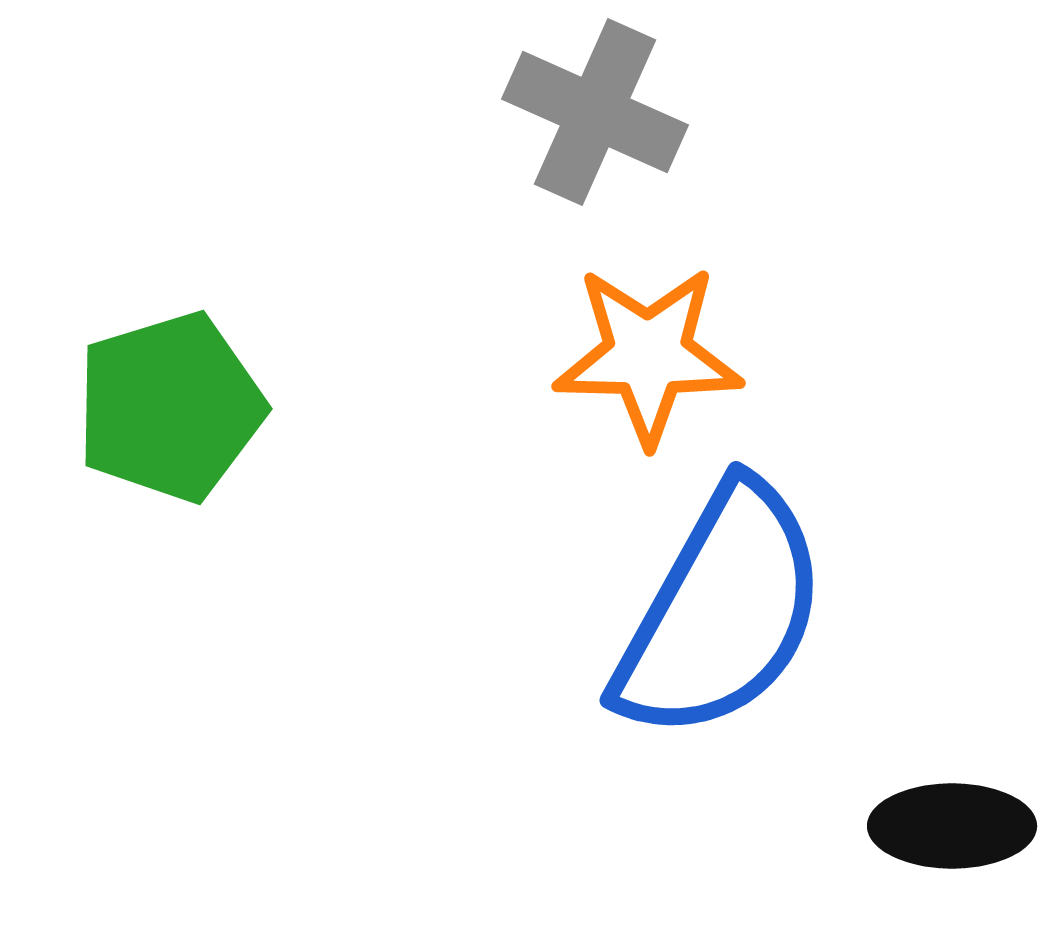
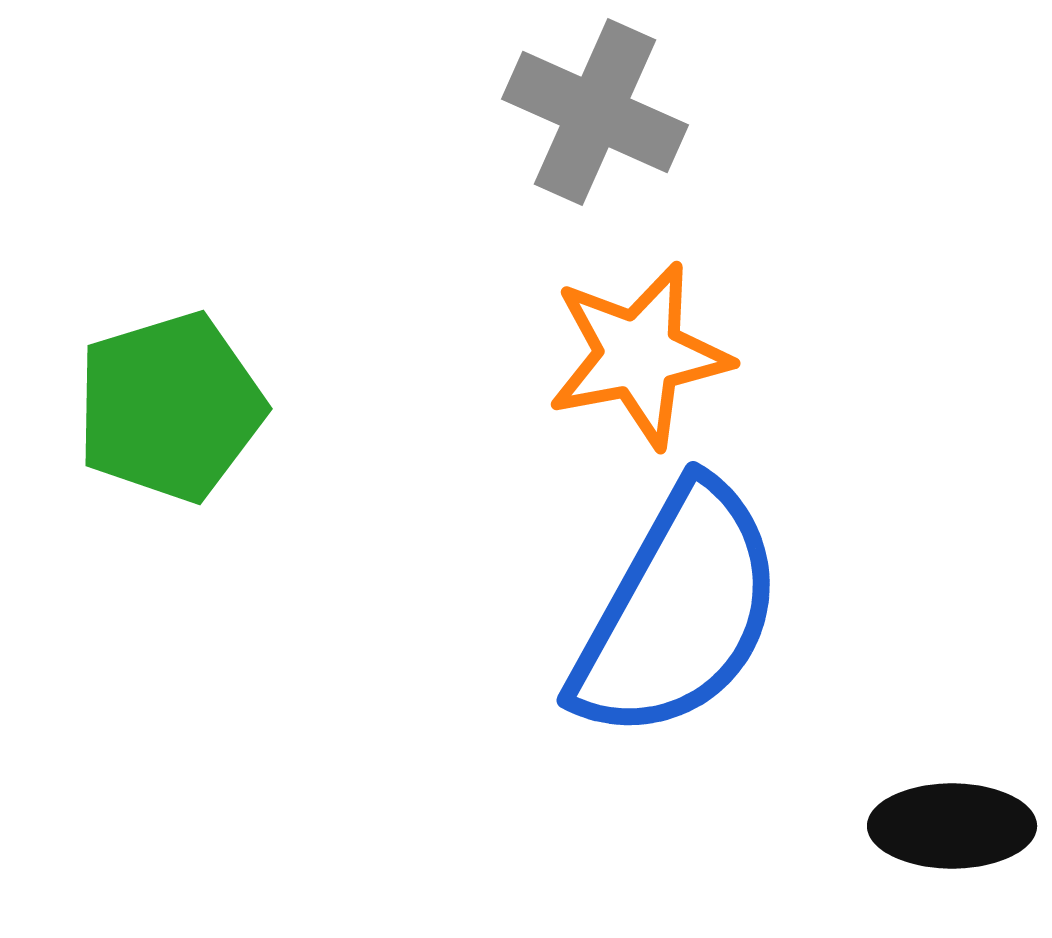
orange star: moved 9 px left; rotated 12 degrees counterclockwise
blue semicircle: moved 43 px left
